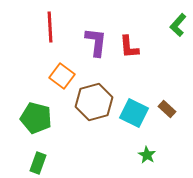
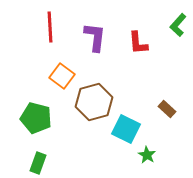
purple L-shape: moved 1 px left, 5 px up
red L-shape: moved 9 px right, 4 px up
cyan square: moved 8 px left, 16 px down
